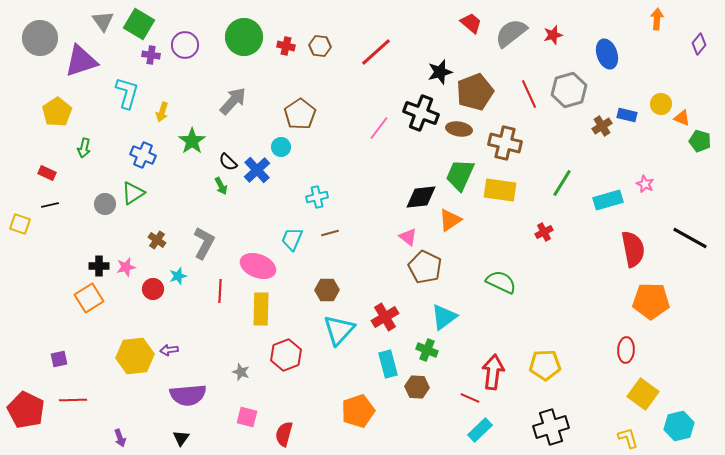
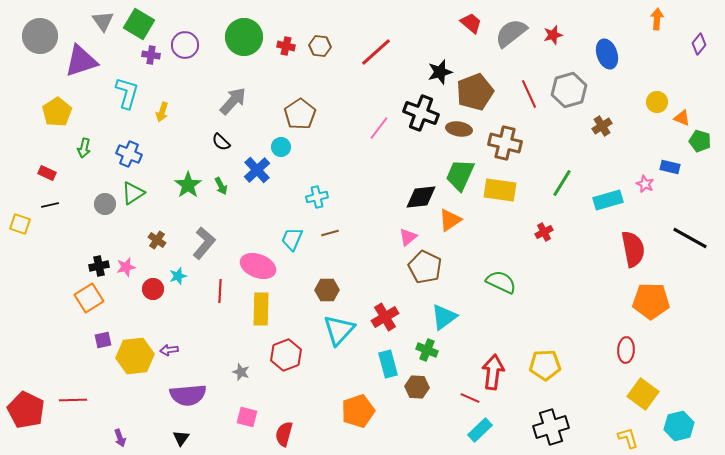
gray circle at (40, 38): moved 2 px up
yellow circle at (661, 104): moved 4 px left, 2 px up
blue rectangle at (627, 115): moved 43 px right, 52 px down
green star at (192, 141): moved 4 px left, 44 px down
blue cross at (143, 155): moved 14 px left, 1 px up
black semicircle at (228, 162): moved 7 px left, 20 px up
pink triangle at (408, 237): rotated 42 degrees clockwise
gray L-shape at (204, 243): rotated 12 degrees clockwise
black cross at (99, 266): rotated 12 degrees counterclockwise
purple square at (59, 359): moved 44 px right, 19 px up
